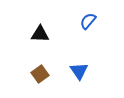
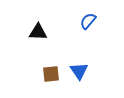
black triangle: moved 2 px left, 2 px up
brown square: moved 11 px right; rotated 30 degrees clockwise
